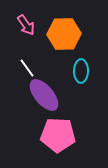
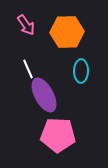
orange hexagon: moved 3 px right, 2 px up
white line: moved 1 px right, 1 px down; rotated 12 degrees clockwise
purple ellipse: rotated 12 degrees clockwise
